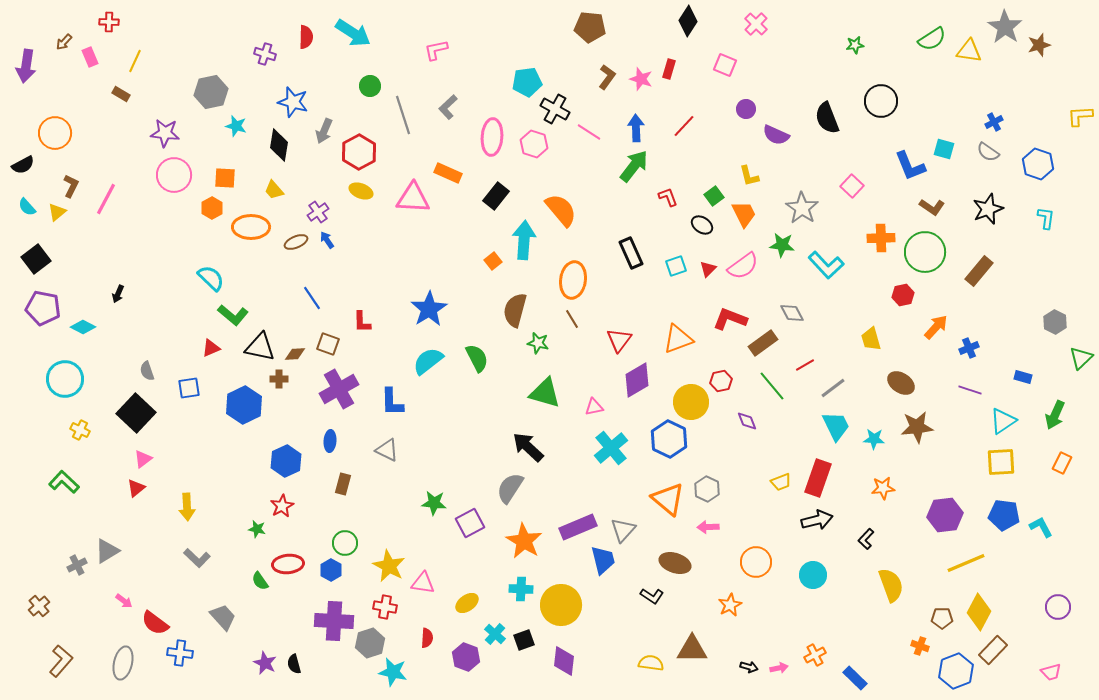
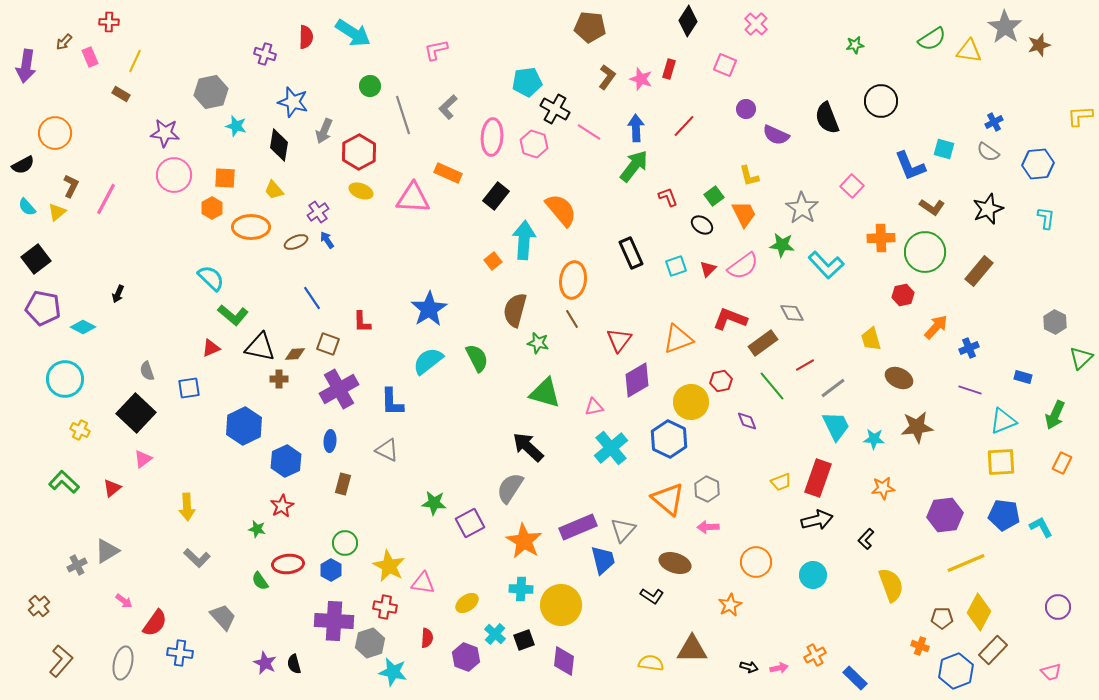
blue hexagon at (1038, 164): rotated 24 degrees counterclockwise
brown ellipse at (901, 383): moved 2 px left, 5 px up; rotated 8 degrees counterclockwise
blue hexagon at (244, 405): moved 21 px down
cyan triangle at (1003, 421): rotated 12 degrees clockwise
red triangle at (136, 488): moved 24 px left
red semicircle at (155, 623): rotated 92 degrees counterclockwise
